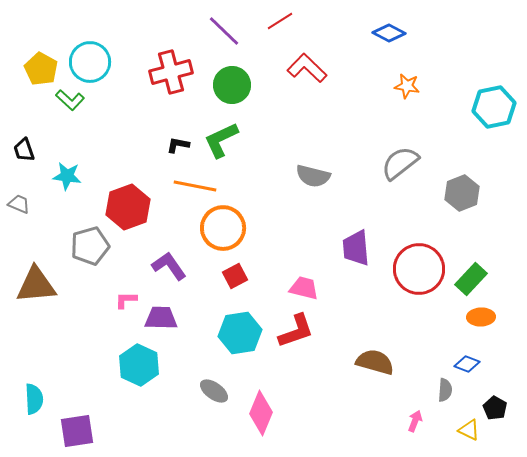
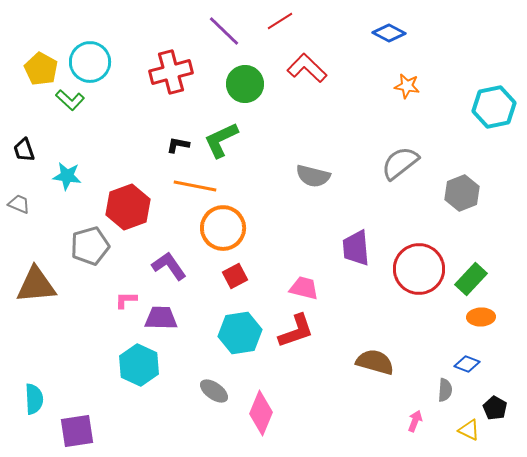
green circle at (232, 85): moved 13 px right, 1 px up
